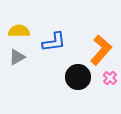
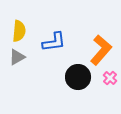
yellow semicircle: rotated 95 degrees clockwise
